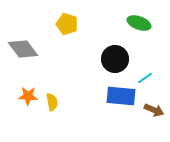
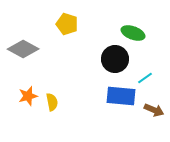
green ellipse: moved 6 px left, 10 px down
gray diamond: rotated 24 degrees counterclockwise
orange star: rotated 18 degrees counterclockwise
